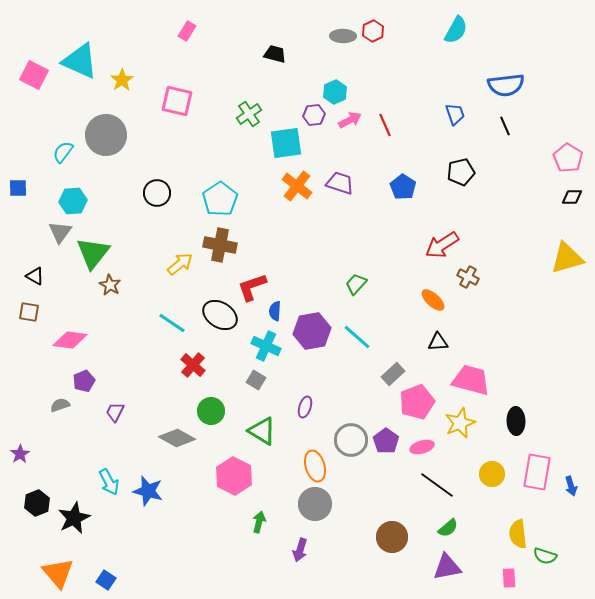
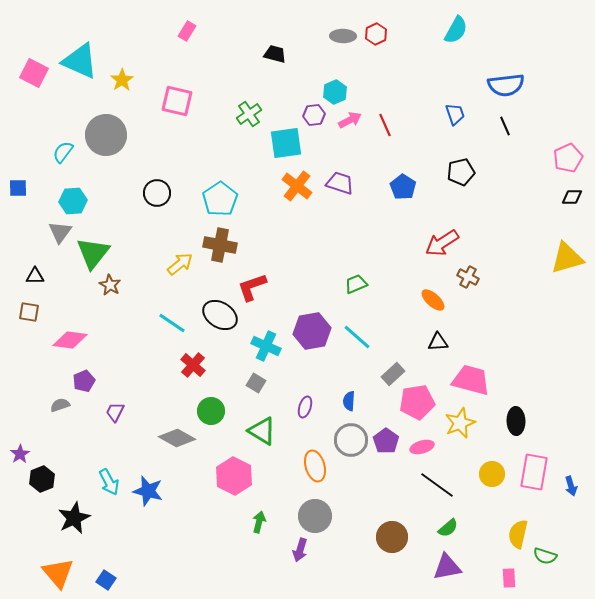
red hexagon at (373, 31): moved 3 px right, 3 px down
pink square at (34, 75): moved 2 px up
pink pentagon at (568, 158): rotated 16 degrees clockwise
red arrow at (442, 245): moved 2 px up
black triangle at (35, 276): rotated 30 degrees counterclockwise
green trapezoid at (356, 284): rotated 25 degrees clockwise
blue semicircle at (275, 311): moved 74 px right, 90 px down
gray square at (256, 380): moved 3 px down
pink pentagon at (417, 402): rotated 12 degrees clockwise
pink rectangle at (537, 472): moved 3 px left
black hexagon at (37, 503): moved 5 px right, 24 px up
gray circle at (315, 504): moved 12 px down
yellow semicircle at (518, 534): rotated 20 degrees clockwise
